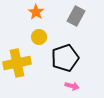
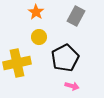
black pentagon: rotated 8 degrees counterclockwise
